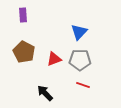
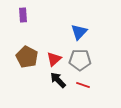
brown pentagon: moved 3 px right, 5 px down
red triangle: rotated 21 degrees counterclockwise
black arrow: moved 13 px right, 13 px up
